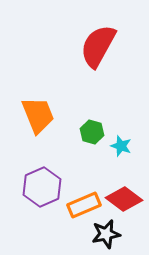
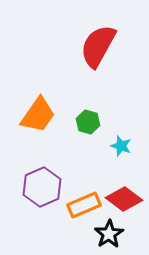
orange trapezoid: rotated 57 degrees clockwise
green hexagon: moved 4 px left, 10 px up
black star: moved 3 px right; rotated 20 degrees counterclockwise
